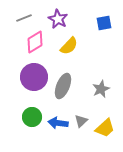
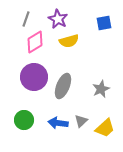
gray line: moved 2 px right, 1 px down; rotated 49 degrees counterclockwise
yellow semicircle: moved 5 px up; rotated 30 degrees clockwise
green circle: moved 8 px left, 3 px down
